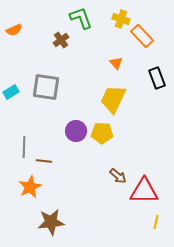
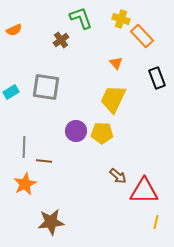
orange star: moved 5 px left, 3 px up
